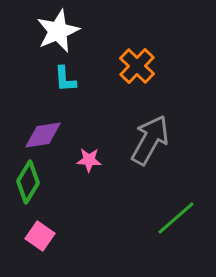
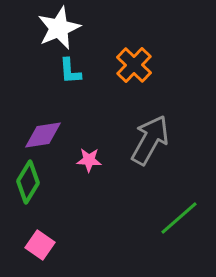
white star: moved 1 px right, 3 px up
orange cross: moved 3 px left, 1 px up
cyan L-shape: moved 5 px right, 8 px up
green line: moved 3 px right
pink square: moved 9 px down
